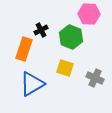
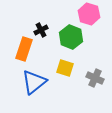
pink hexagon: rotated 15 degrees clockwise
blue triangle: moved 2 px right, 2 px up; rotated 8 degrees counterclockwise
